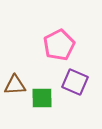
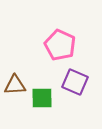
pink pentagon: moved 1 px right; rotated 20 degrees counterclockwise
